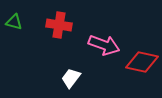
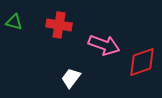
red diamond: rotated 32 degrees counterclockwise
